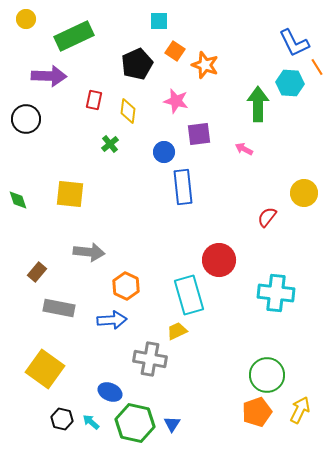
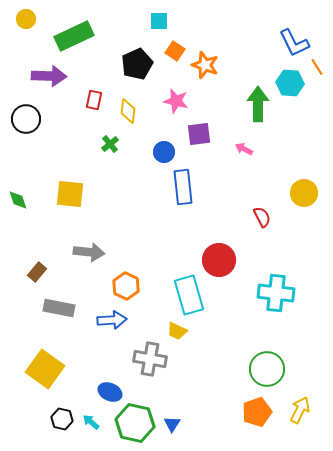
red semicircle at (267, 217): moved 5 px left; rotated 115 degrees clockwise
yellow trapezoid at (177, 331): rotated 130 degrees counterclockwise
green circle at (267, 375): moved 6 px up
